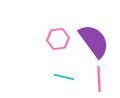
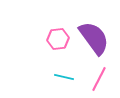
purple semicircle: moved 3 px up
pink line: rotated 30 degrees clockwise
